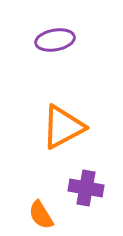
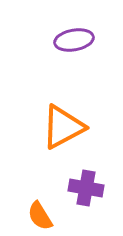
purple ellipse: moved 19 px right
orange semicircle: moved 1 px left, 1 px down
